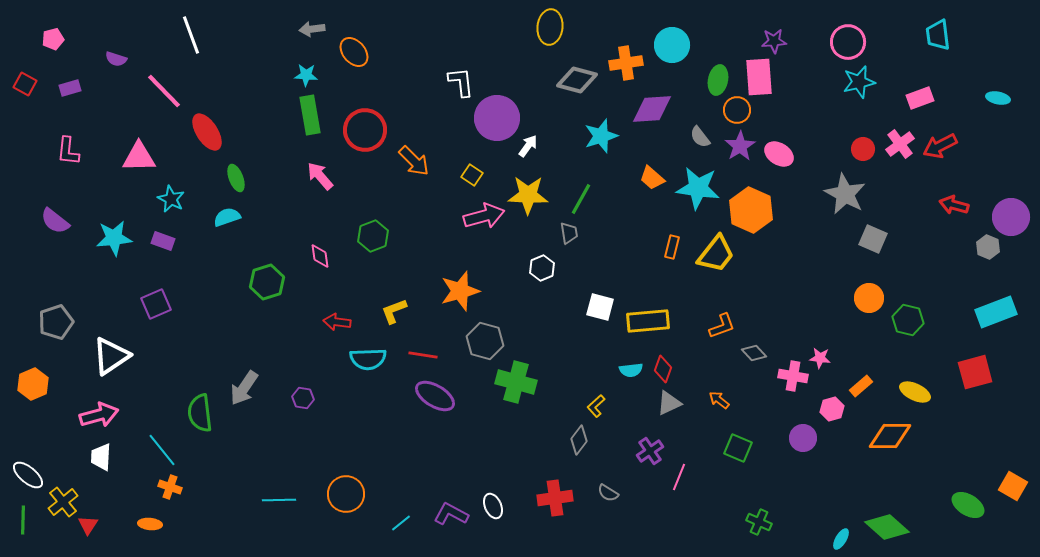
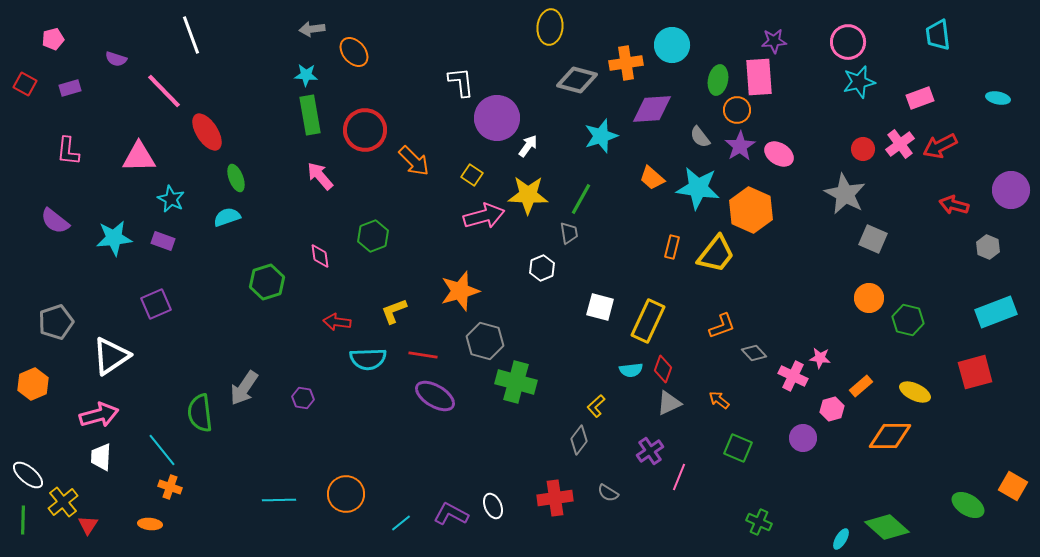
purple circle at (1011, 217): moved 27 px up
yellow rectangle at (648, 321): rotated 60 degrees counterclockwise
pink cross at (793, 376): rotated 16 degrees clockwise
